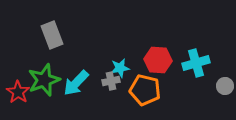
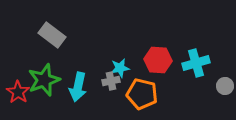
gray rectangle: rotated 32 degrees counterclockwise
cyan arrow: moved 2 px right, 4 px down; rotated 32 degrees counterclockwise
orange pentagon: moved 3 px left, 4 px down
